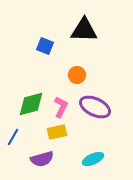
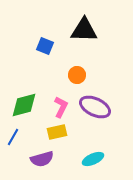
green diamond: moved 7 px left, 1 px down
